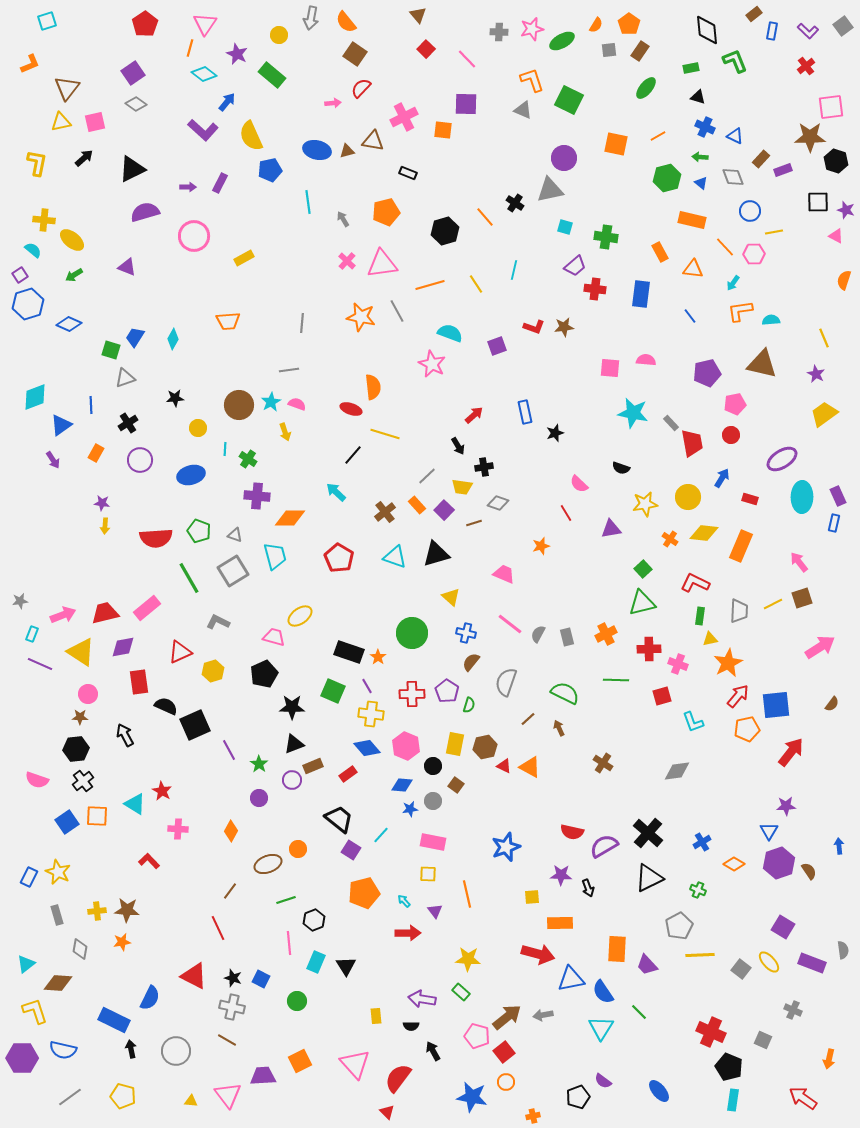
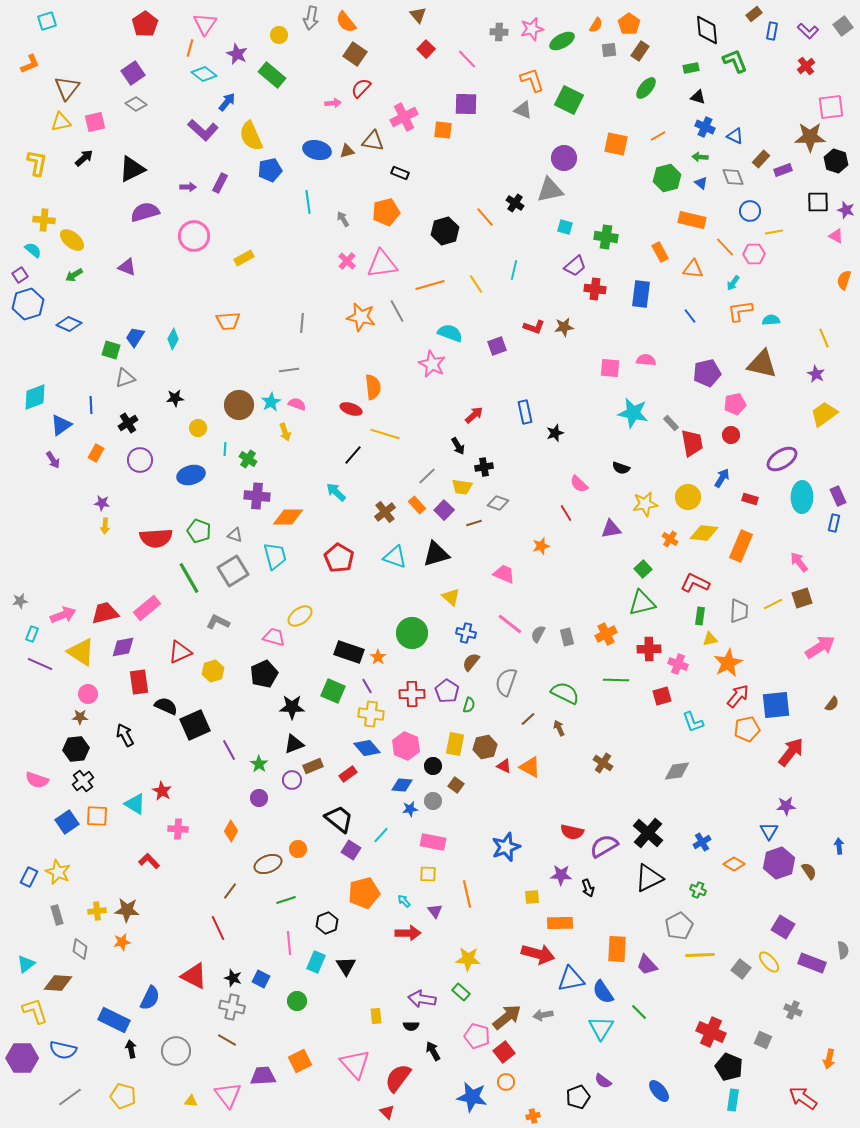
black rectangle at (408, 173): moved 8 px left
orange diamond at (290, 518): moved 2 px left, 1 px up
black hexagon at (314, 920): moved 13 px right, 3 px down
